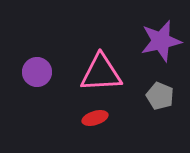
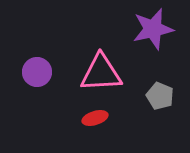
purple star: moved 8 px left, 12 px up
